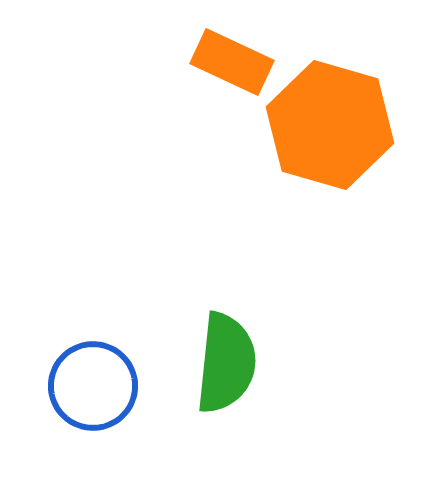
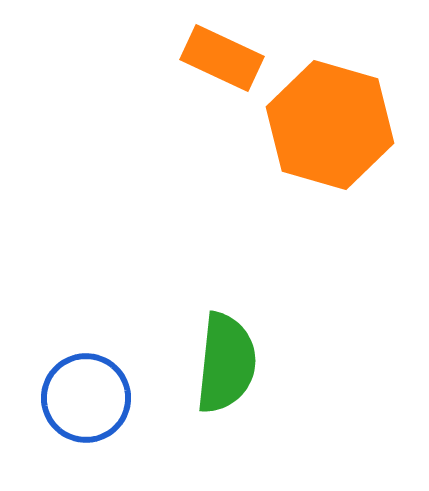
orange rectangle: moved 10 px left, 4 px up
blue circle: moved 7 px left, 12 px down
